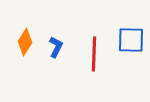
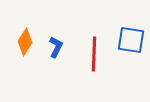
blue square: rotated 8 degrees clockwise
